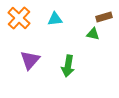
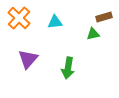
cyan triangle: moved 3 px down
green triangle: rotated 24 degrees counterclockwise
purple triangle: moved 2 px left, 1 px up
green arrow: moved 2 px down
